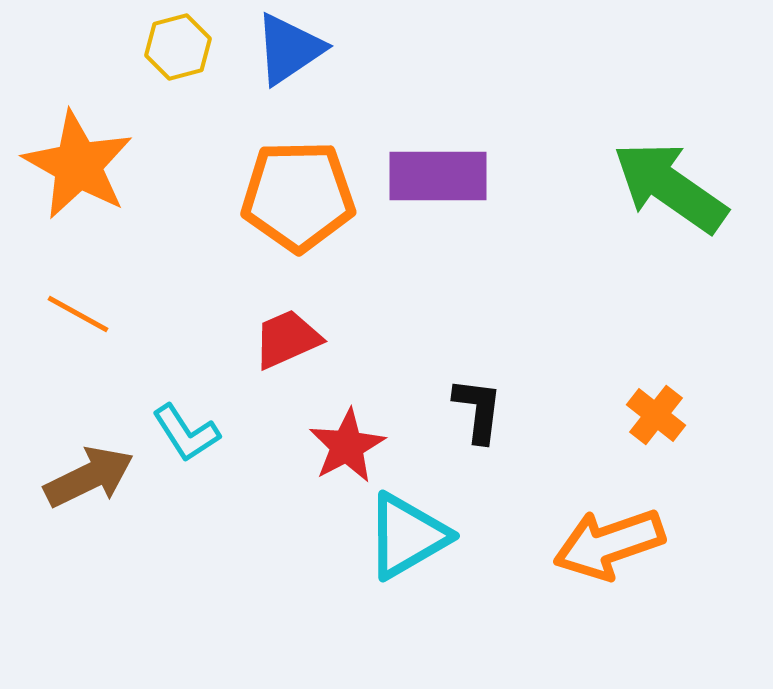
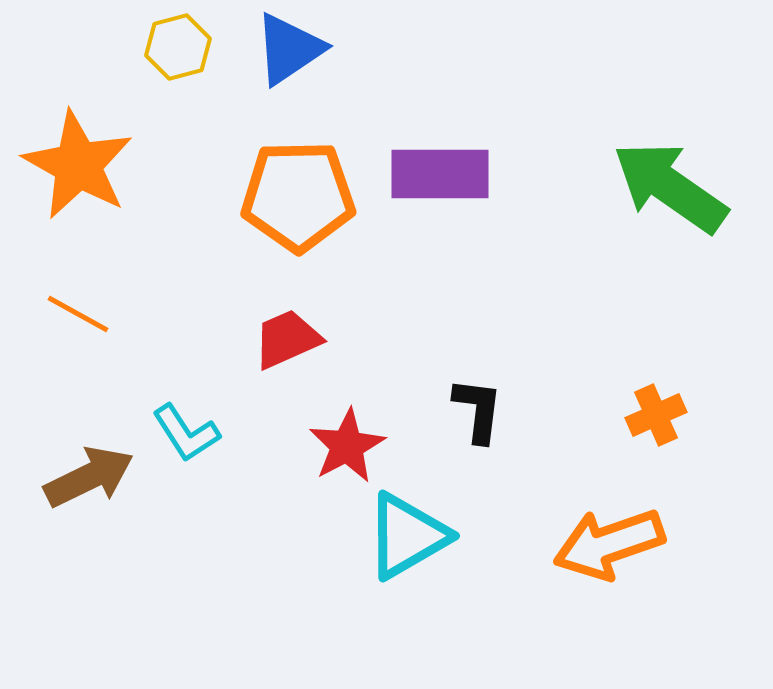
purple rectangle: moved 2 px right, 2 px up
orange cross: rotated 28 degrees clockwise
